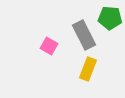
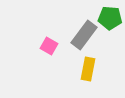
gray rectangle: rotated 64 degrees clockwise
yellow rectangle: rotated 10 degrees counterclockwise
